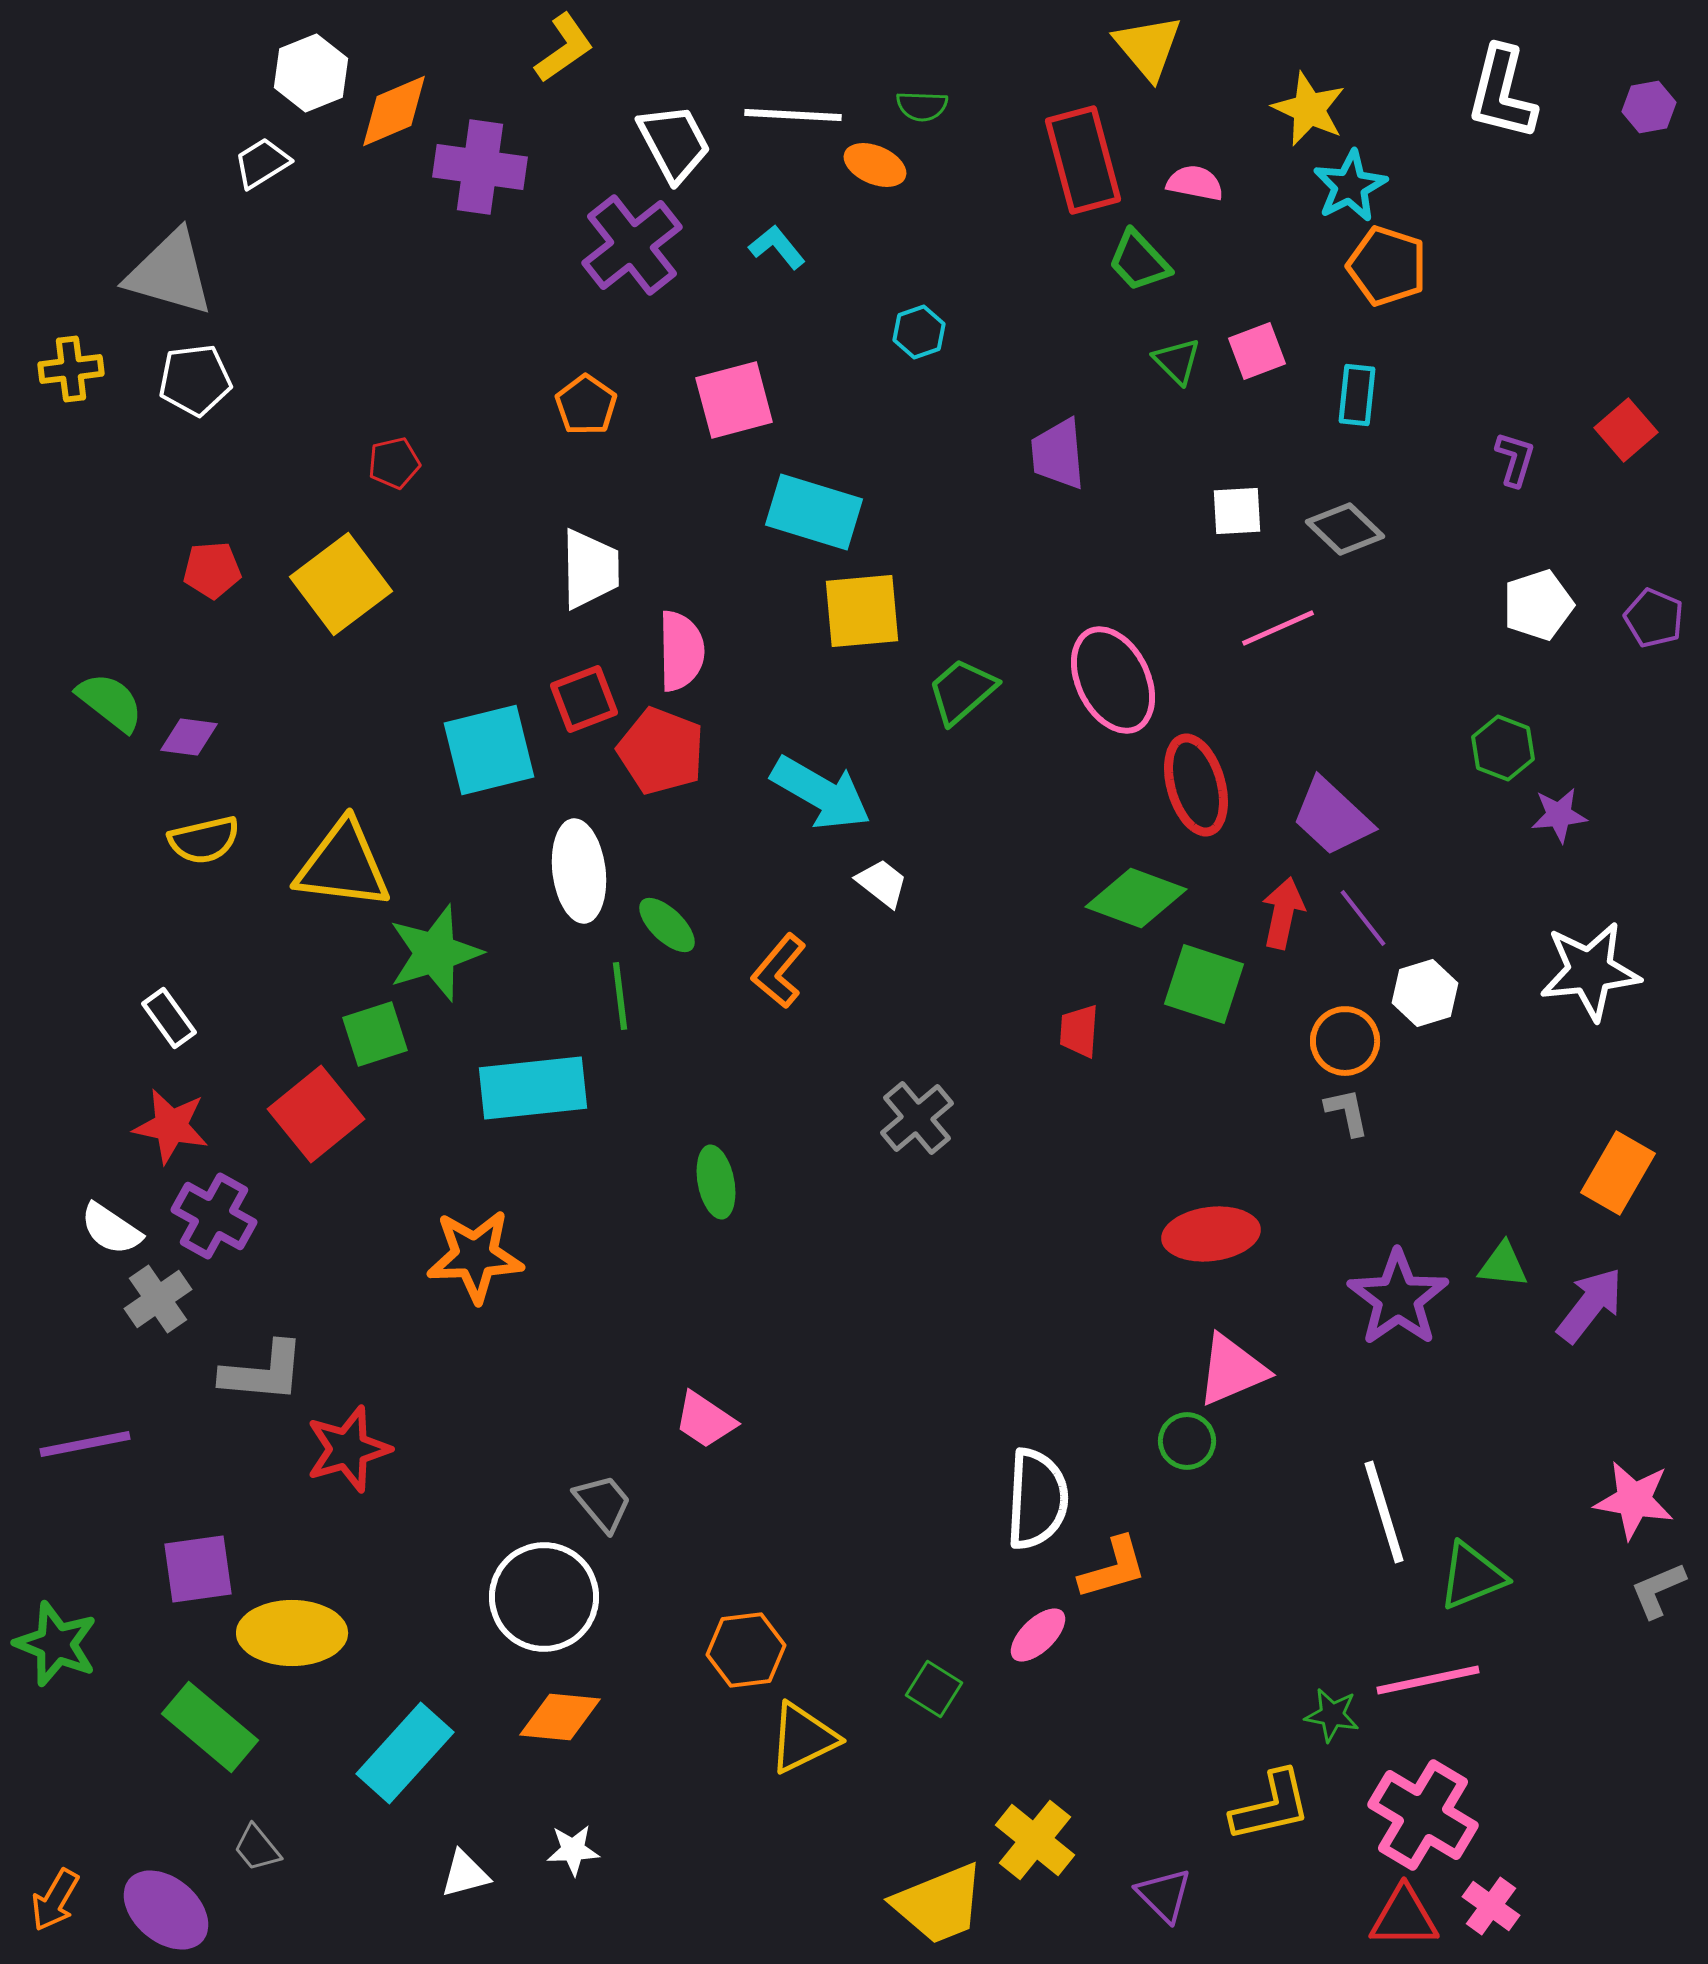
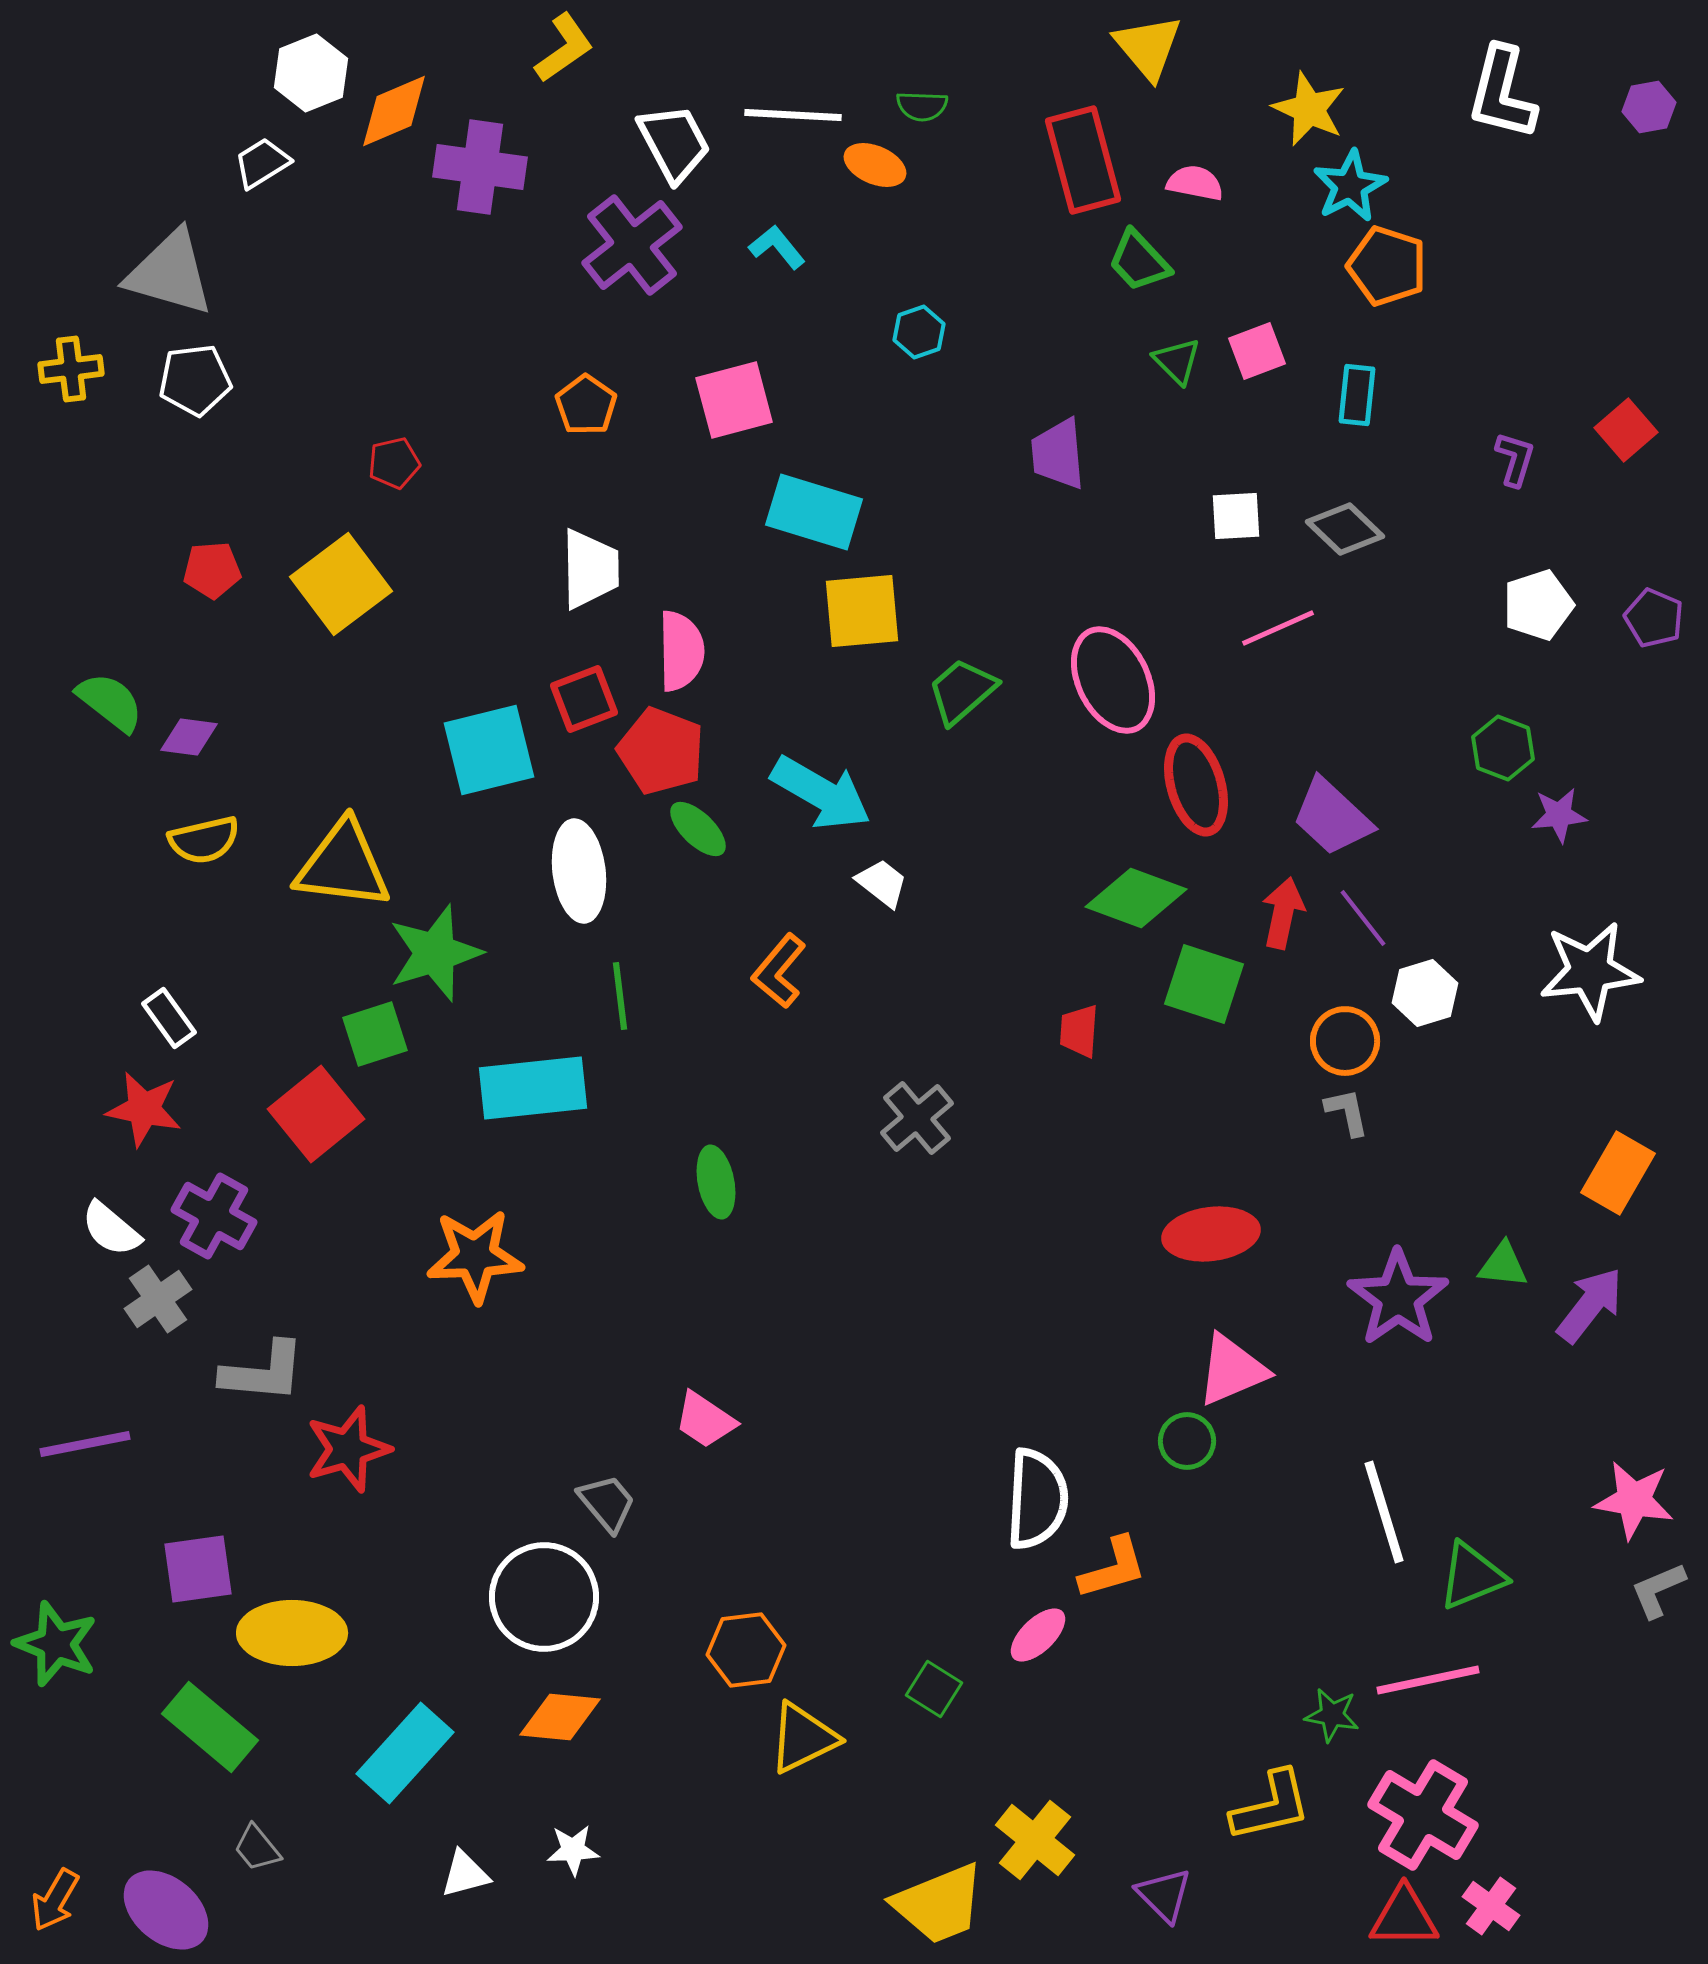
white square at (1237, 511): moved 1 px left, 5 px down
green ellipse at (667, 925): moved 31 px right, 96 px up
red star at (171, 1126): moved 27 px left, 17 px up
white semicircle at (111, 1229): rotated 6 degrees clockwise
gray trapezoid at (603, 1503): moved 4 px right
